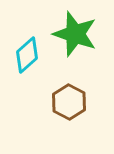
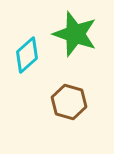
brown hexagon: rotated 12 degrees counterclockwise
